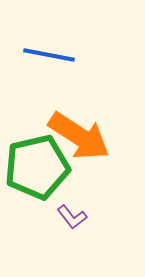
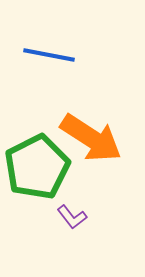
orange arrow: moved 12 px right, 2 px down
green pentagon: rotated 14 degrees counterclockwise
